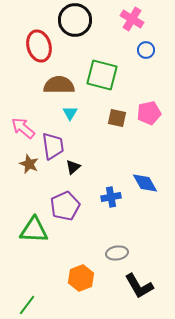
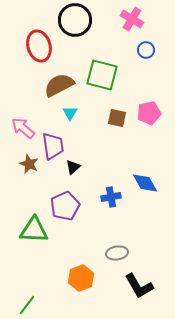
brown semicircle: rotated 28 degrees counterclockwise
